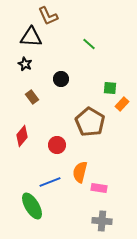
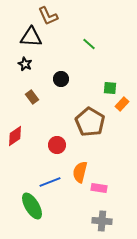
red diamond: moved 7 px left; rotated 15 degrees clockwise
